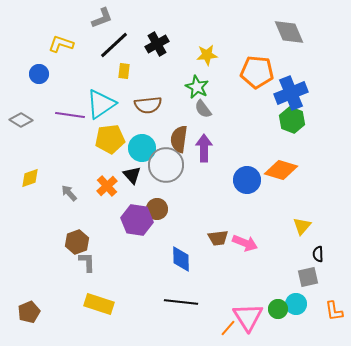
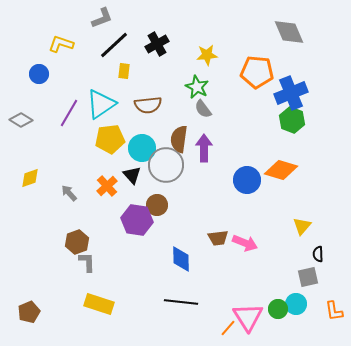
purple line at (70, 115): moved 1 px left, 2 px up; rotated 68 degrees counterclockwise
brown circle at (157, 209): moved 4 px up
